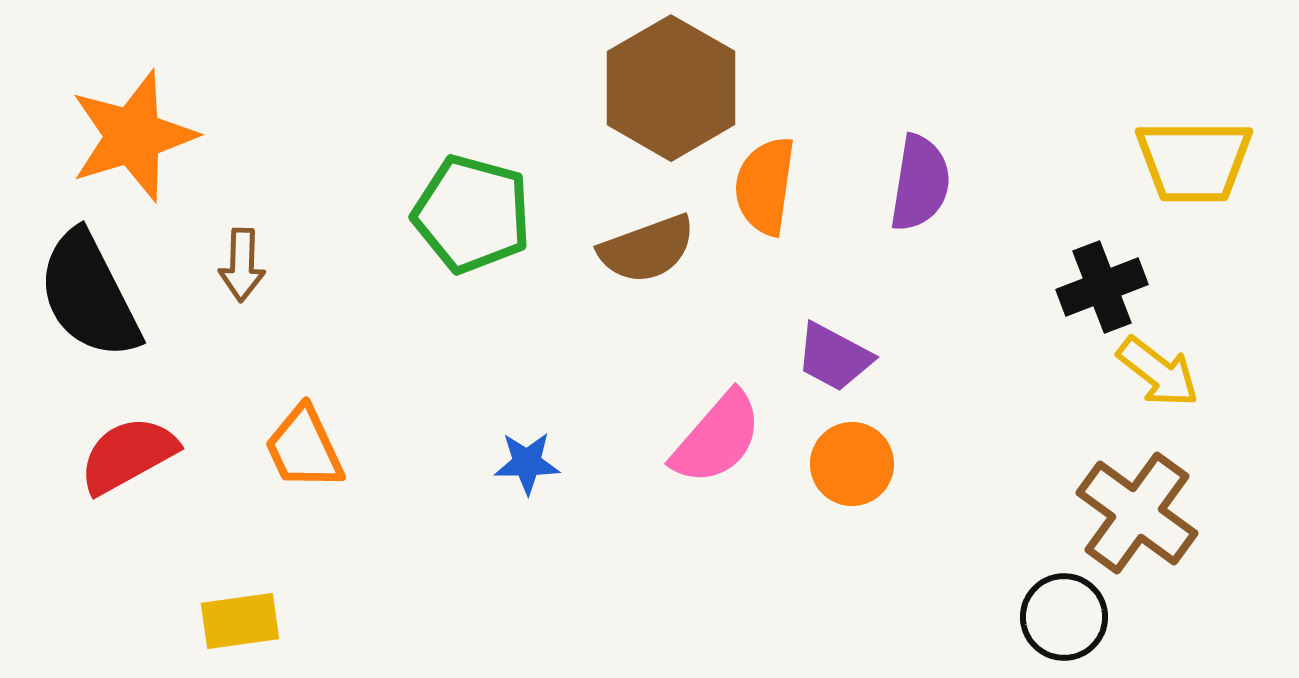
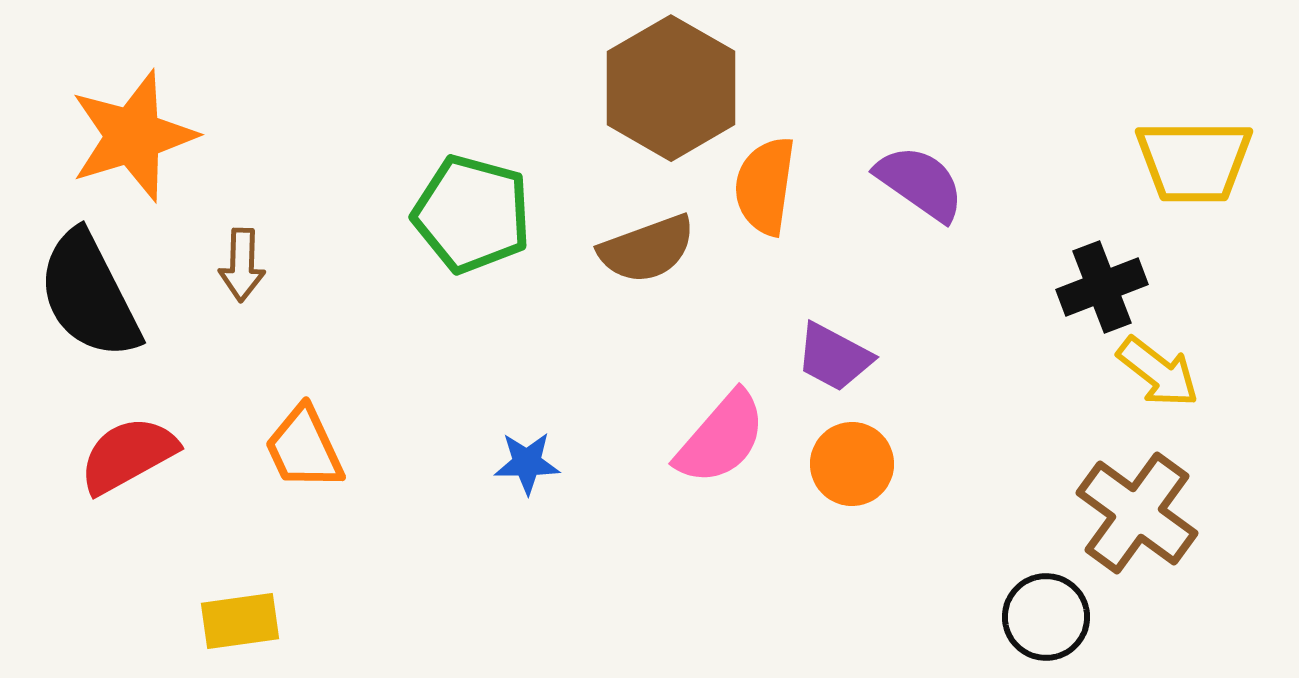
purple semicircle: rotated 64 degrees counterclockwise
pink semicircle: moved 4 px right
black circle: moved 18 px left
